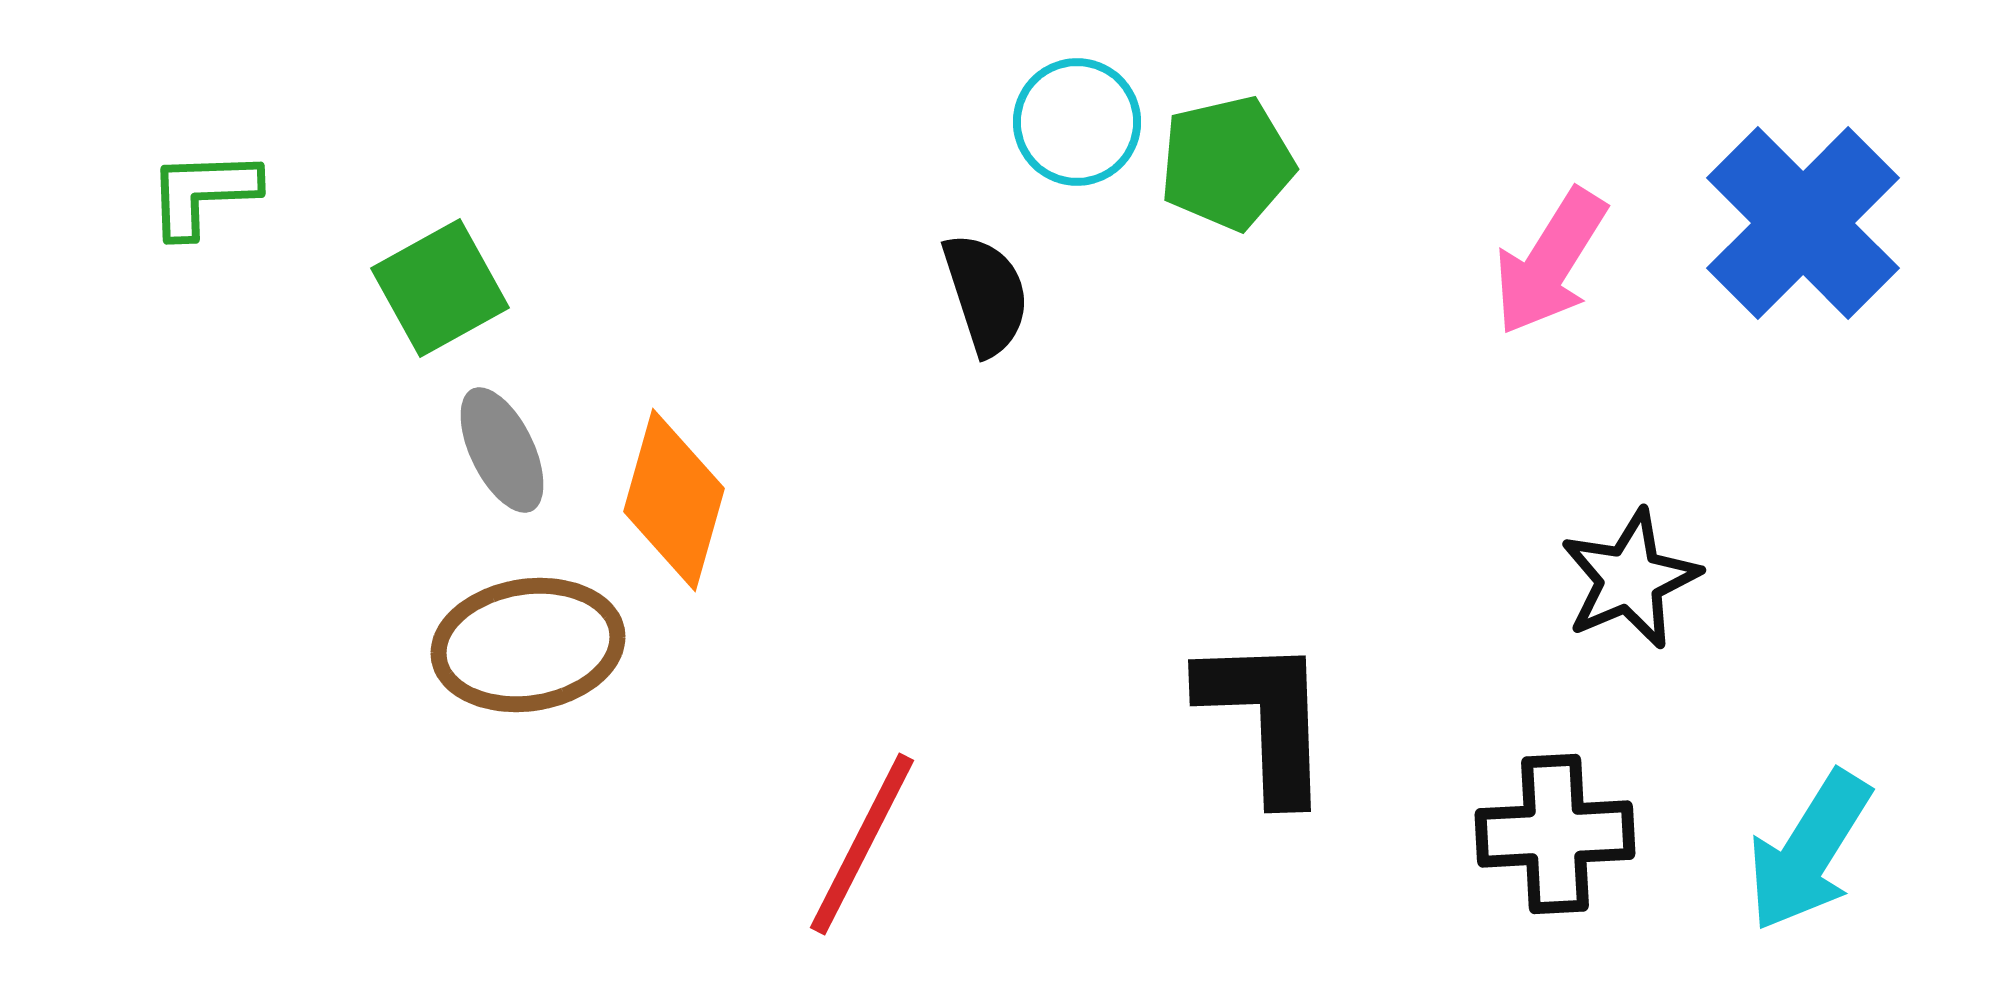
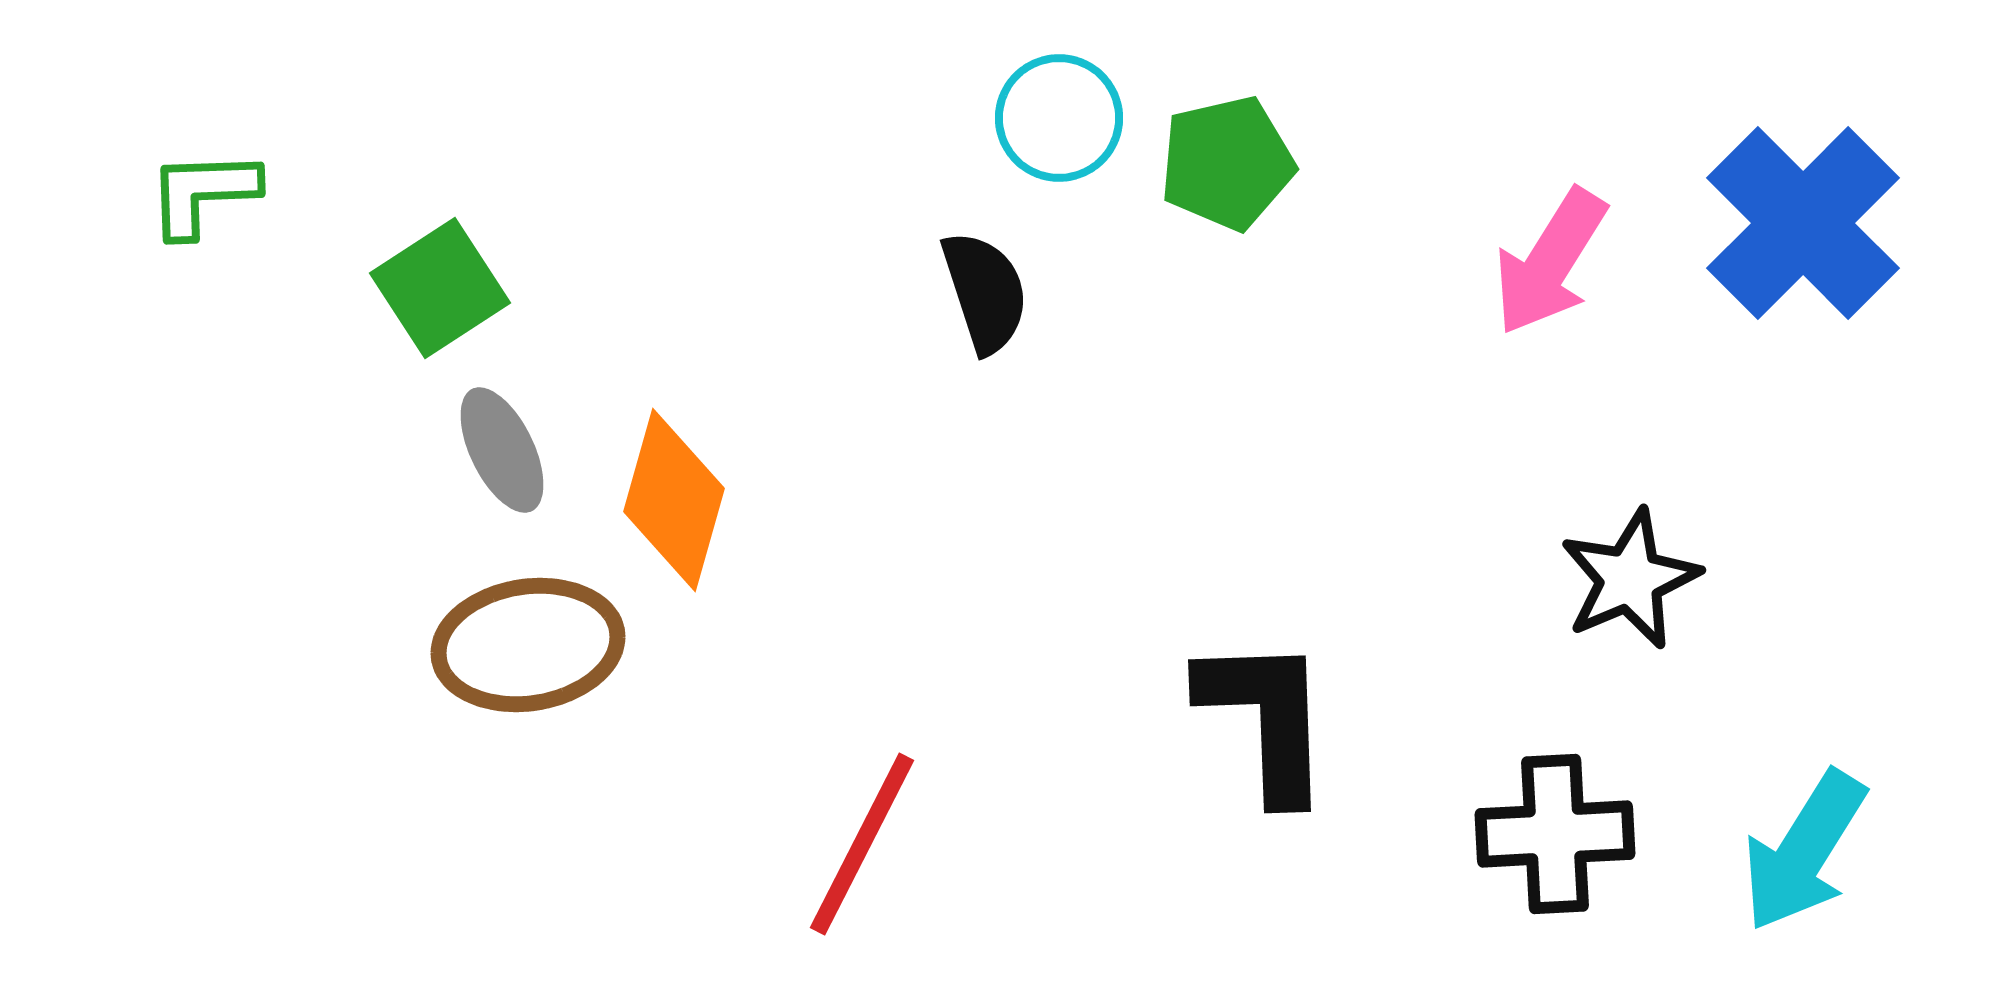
cyan circle: moved 18 px left, 4 px up
green square: rotated 4 degrees counterclockwise
black semicircle: moved 1 px left, 2 px up
cyan arrow: moved 5 px left
